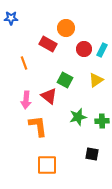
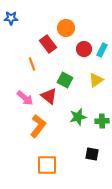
red rectangle: rotated 24 degrees clockwise
orange line: moved 8 px right, 1 px down
pink arrow: moved 1 px left, 2 px up; rotated 54 degrees counterclockwise
orange L-shape: rotated 45 degrees clockwise
